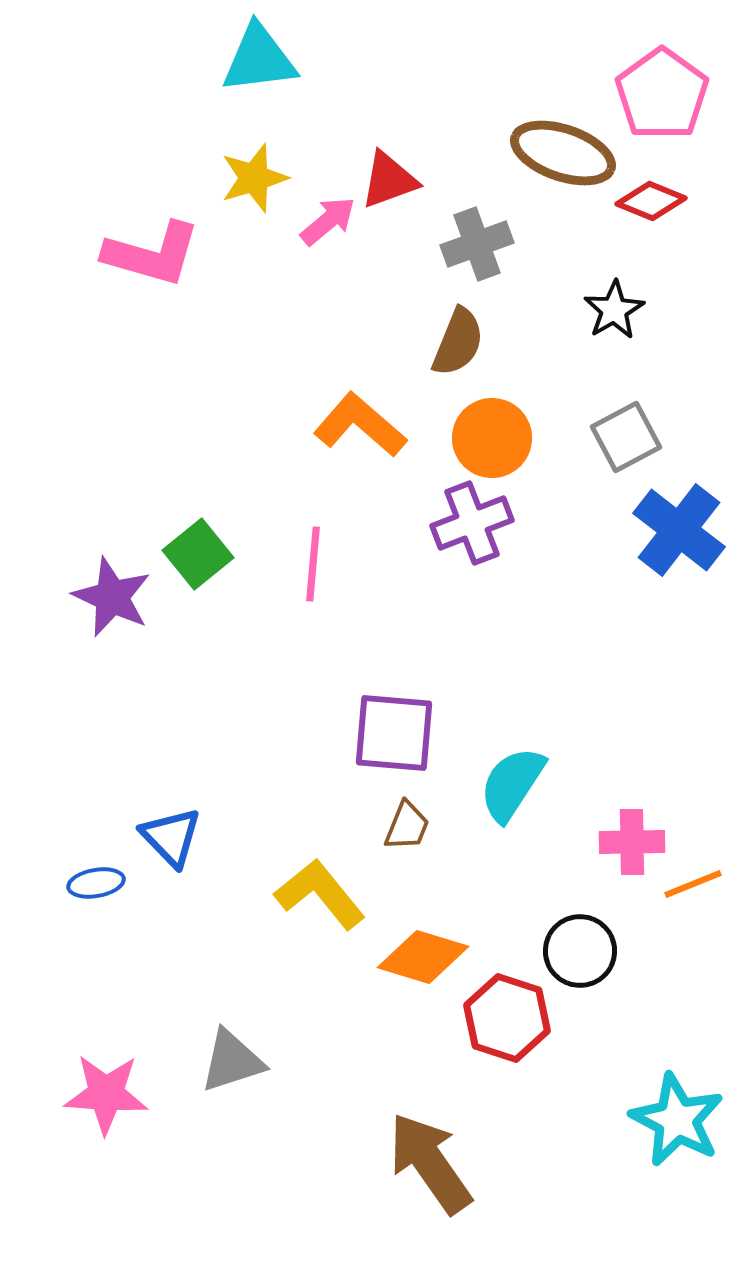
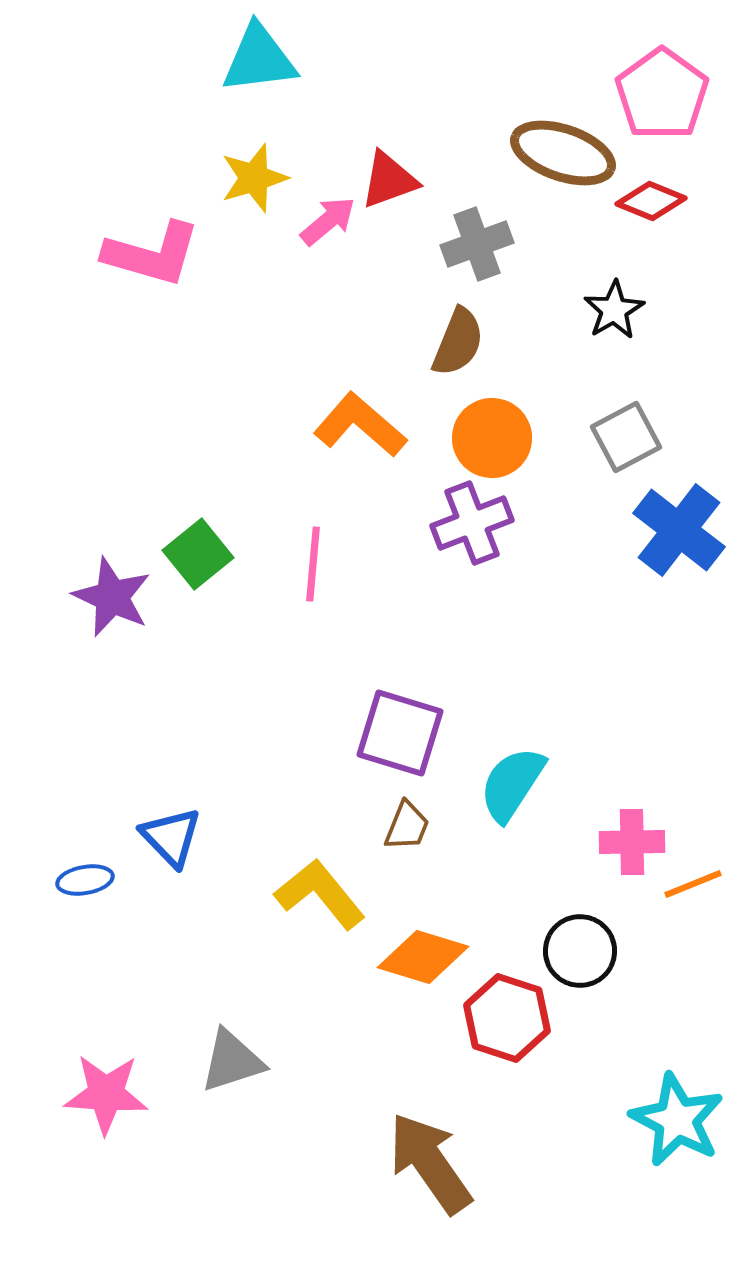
purple square: moved 6 px right; rotated 12 degrees clockwise
blue ellipse: moved 11 px left, 3 px up
